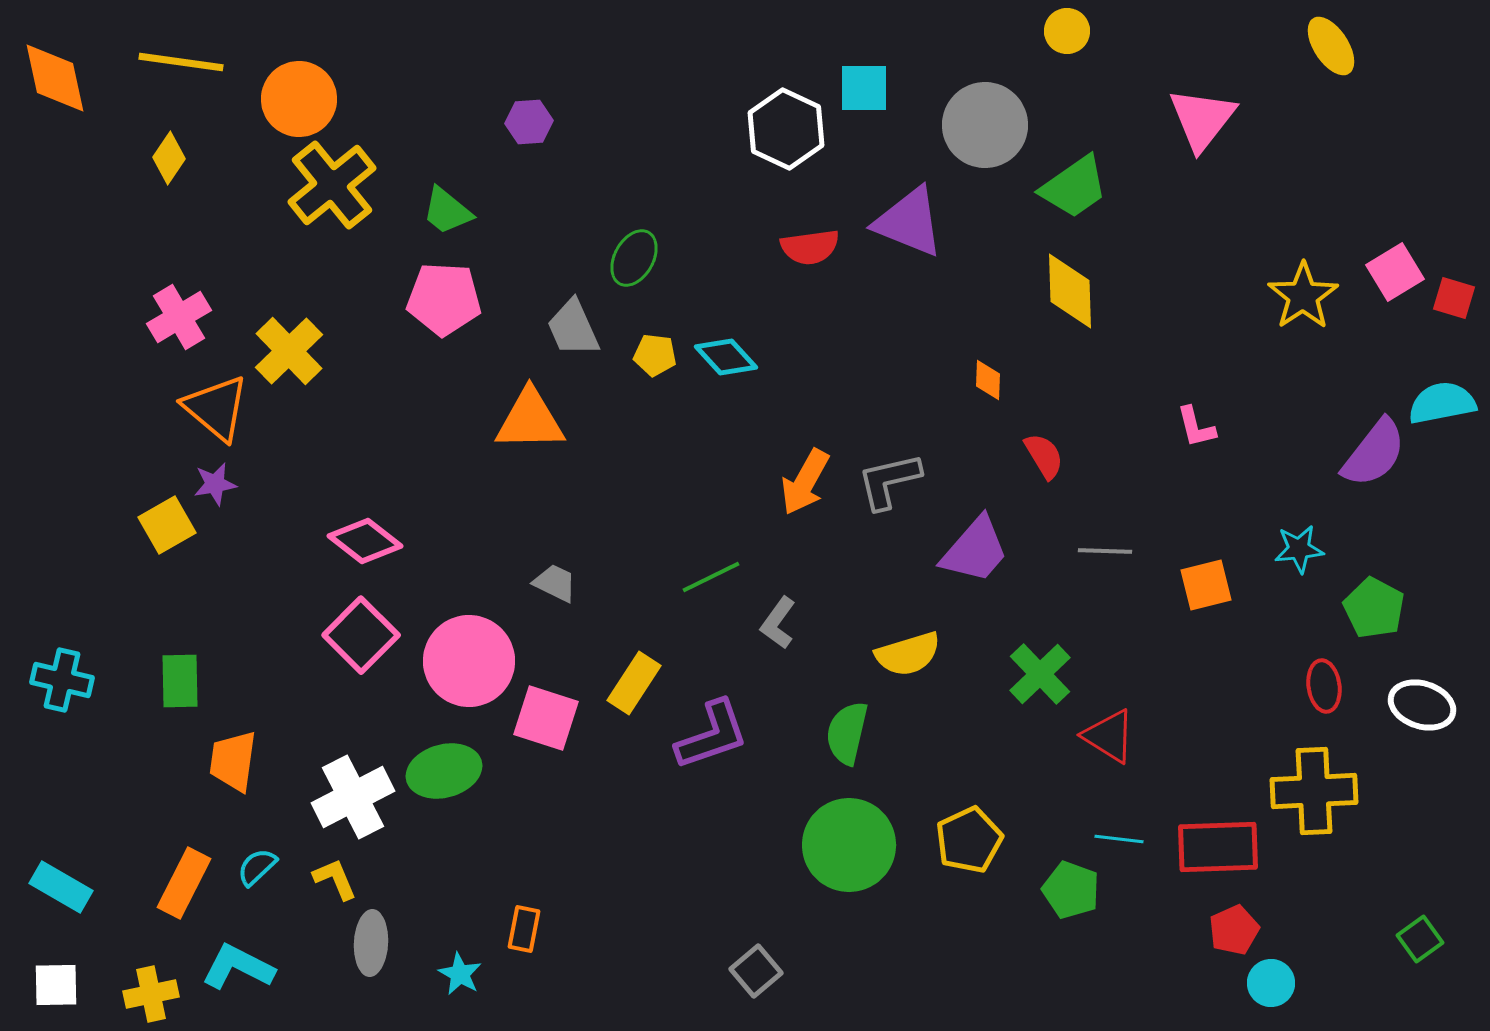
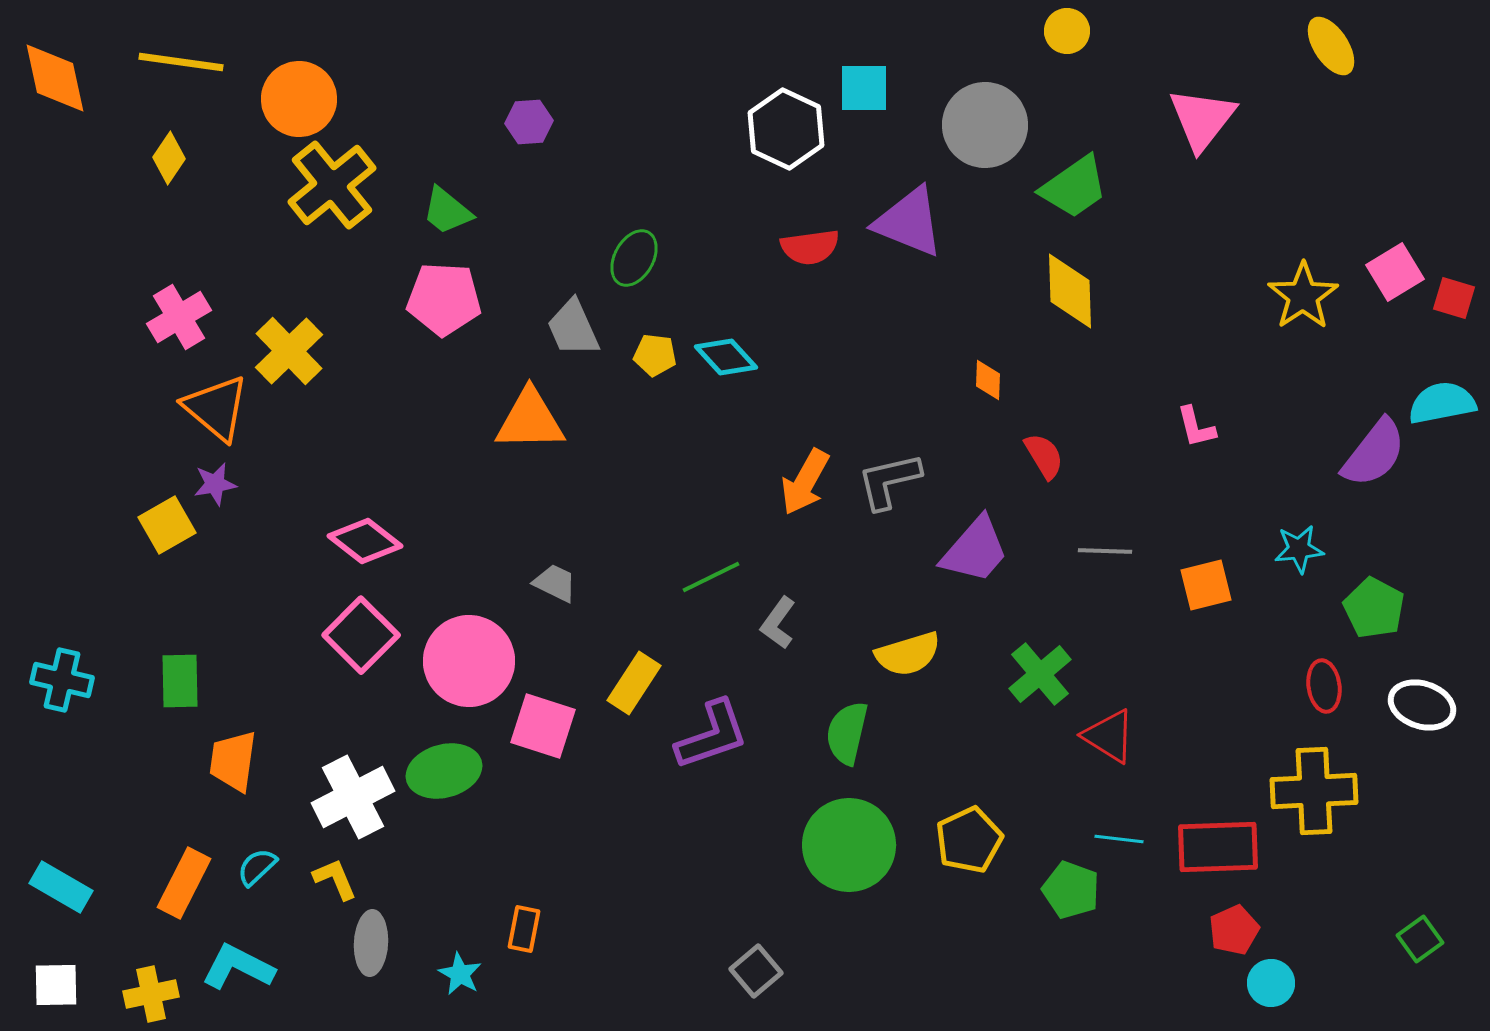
green cross at (1040, 674): rotated 4 degrees clockwise
pink square at (546, 718): moved 3 px left, 8 px down
